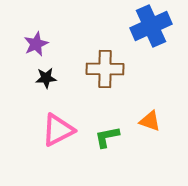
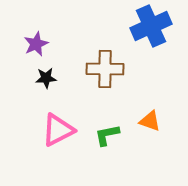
green L-shape: moved 2 px up
